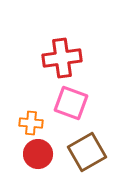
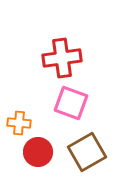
orange cross: moved 12 px left
red circle: moved 2 px up
